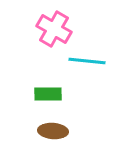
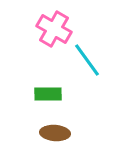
cyan line: moved 1 px up; rotated 48 degrees clockwise
brown ellipse: moved 2 px right, 2 px down
